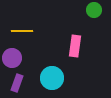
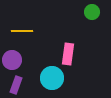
green circle: moved 2 px left, 2 px down
pink rectangle: moved 7 px left, 8 px down
purple circle: moved 2 px down
purple rectangle: moved 1 px left, 2 px down
